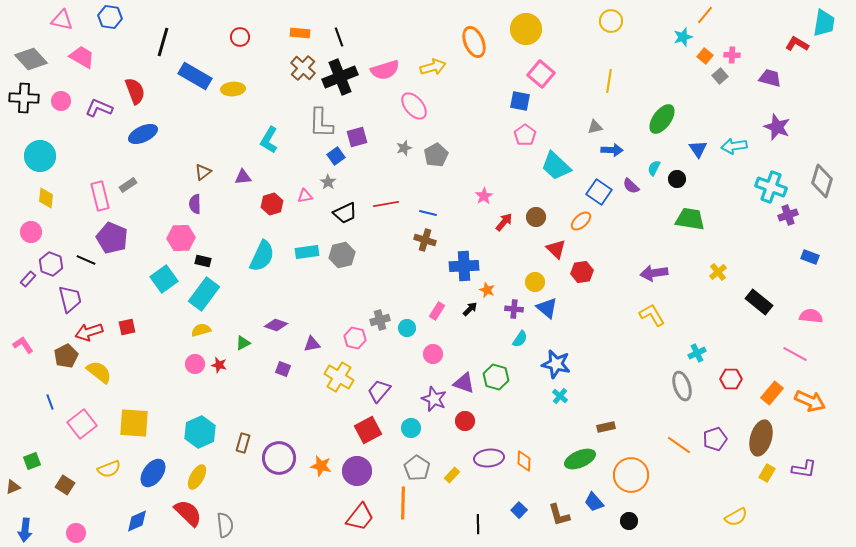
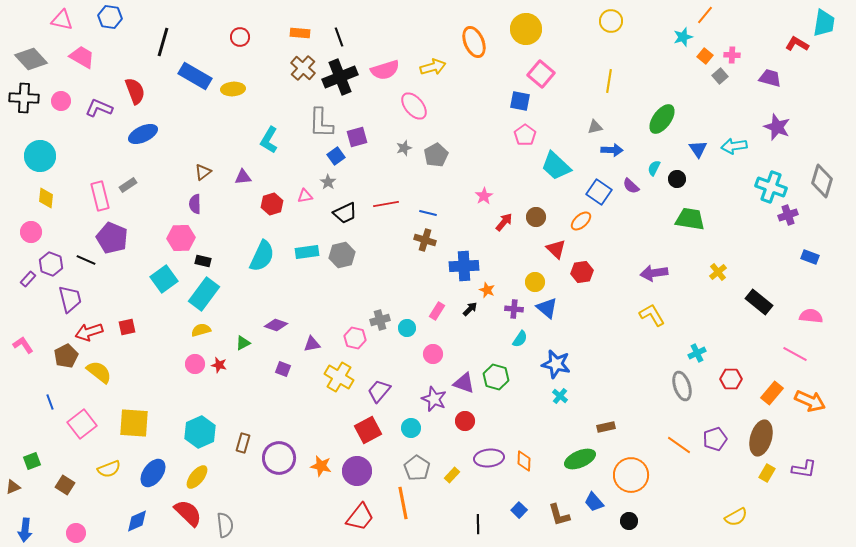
yellow ellipse at (197, 477): rotated 10 degrees clockwise
orange line at (403, 503): rotated 12 degrees counterclockwise
